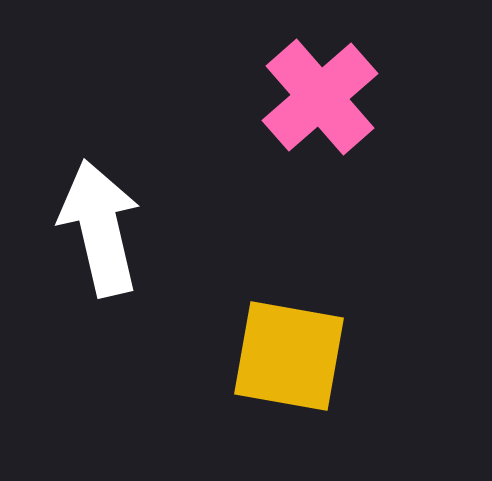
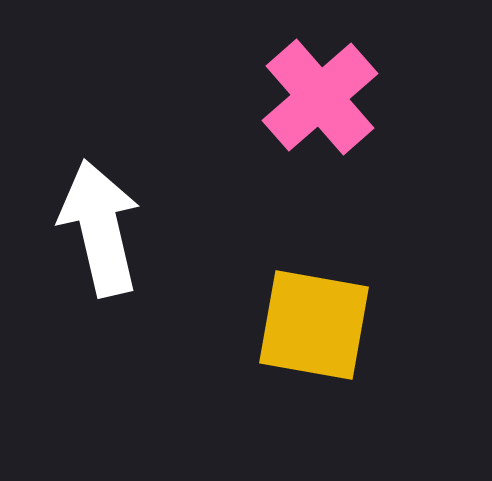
yellow square: moved 25 px right, 31 px up
